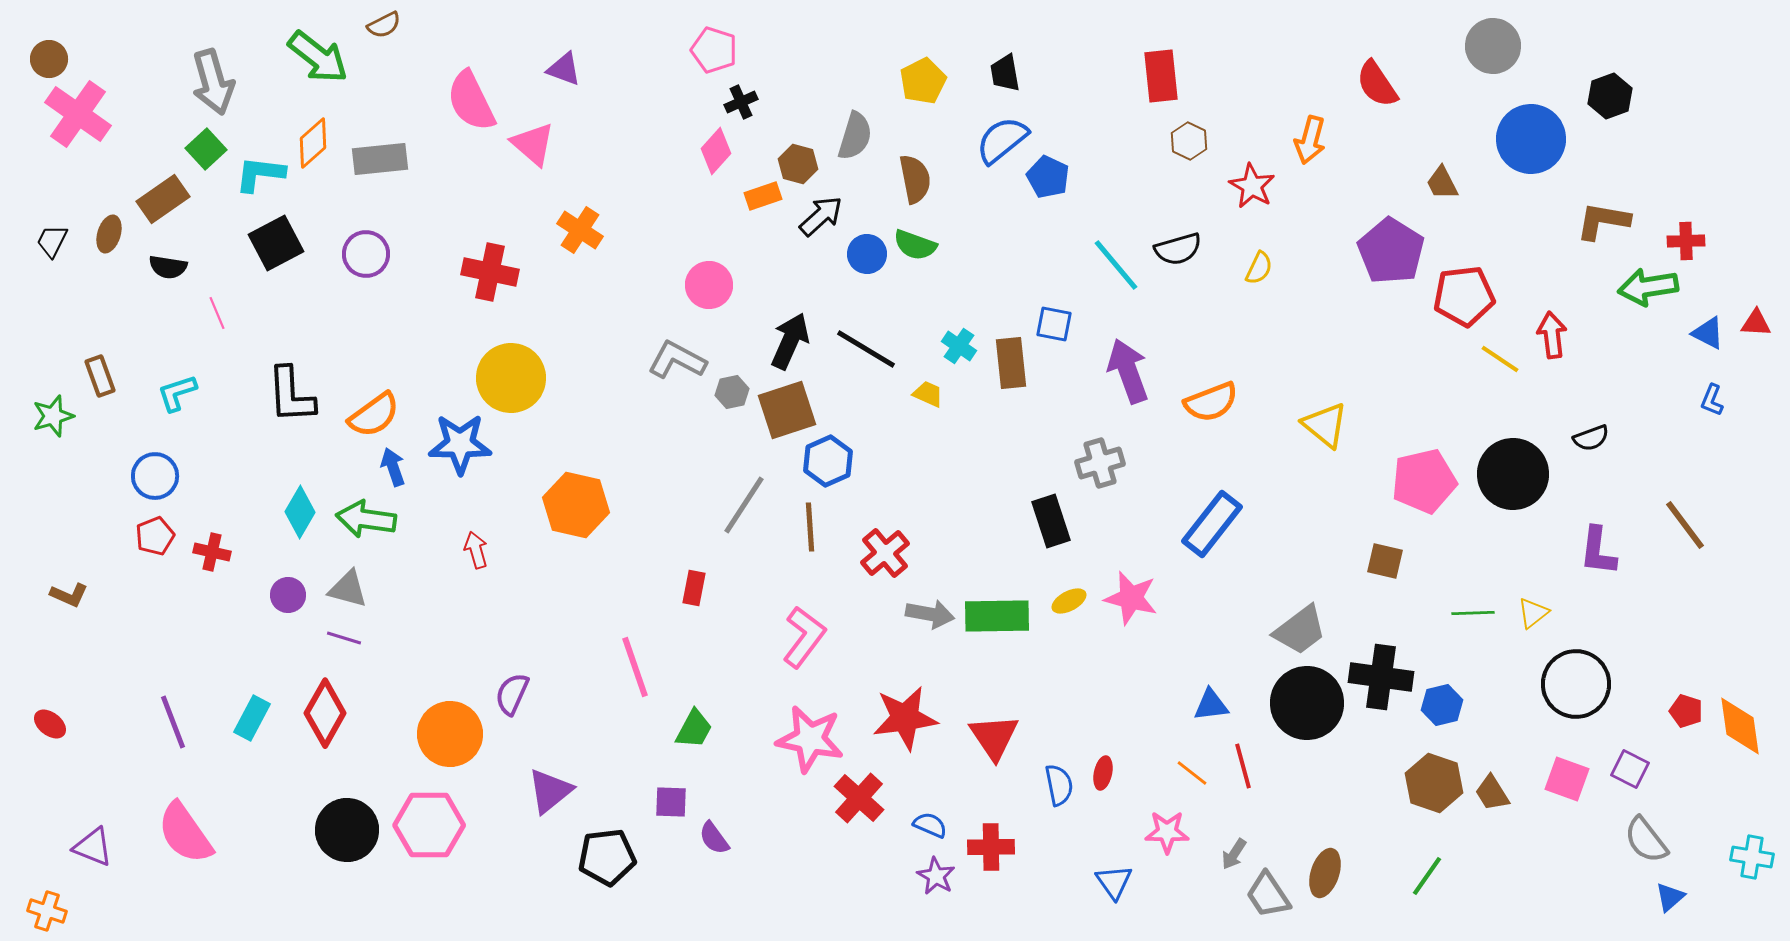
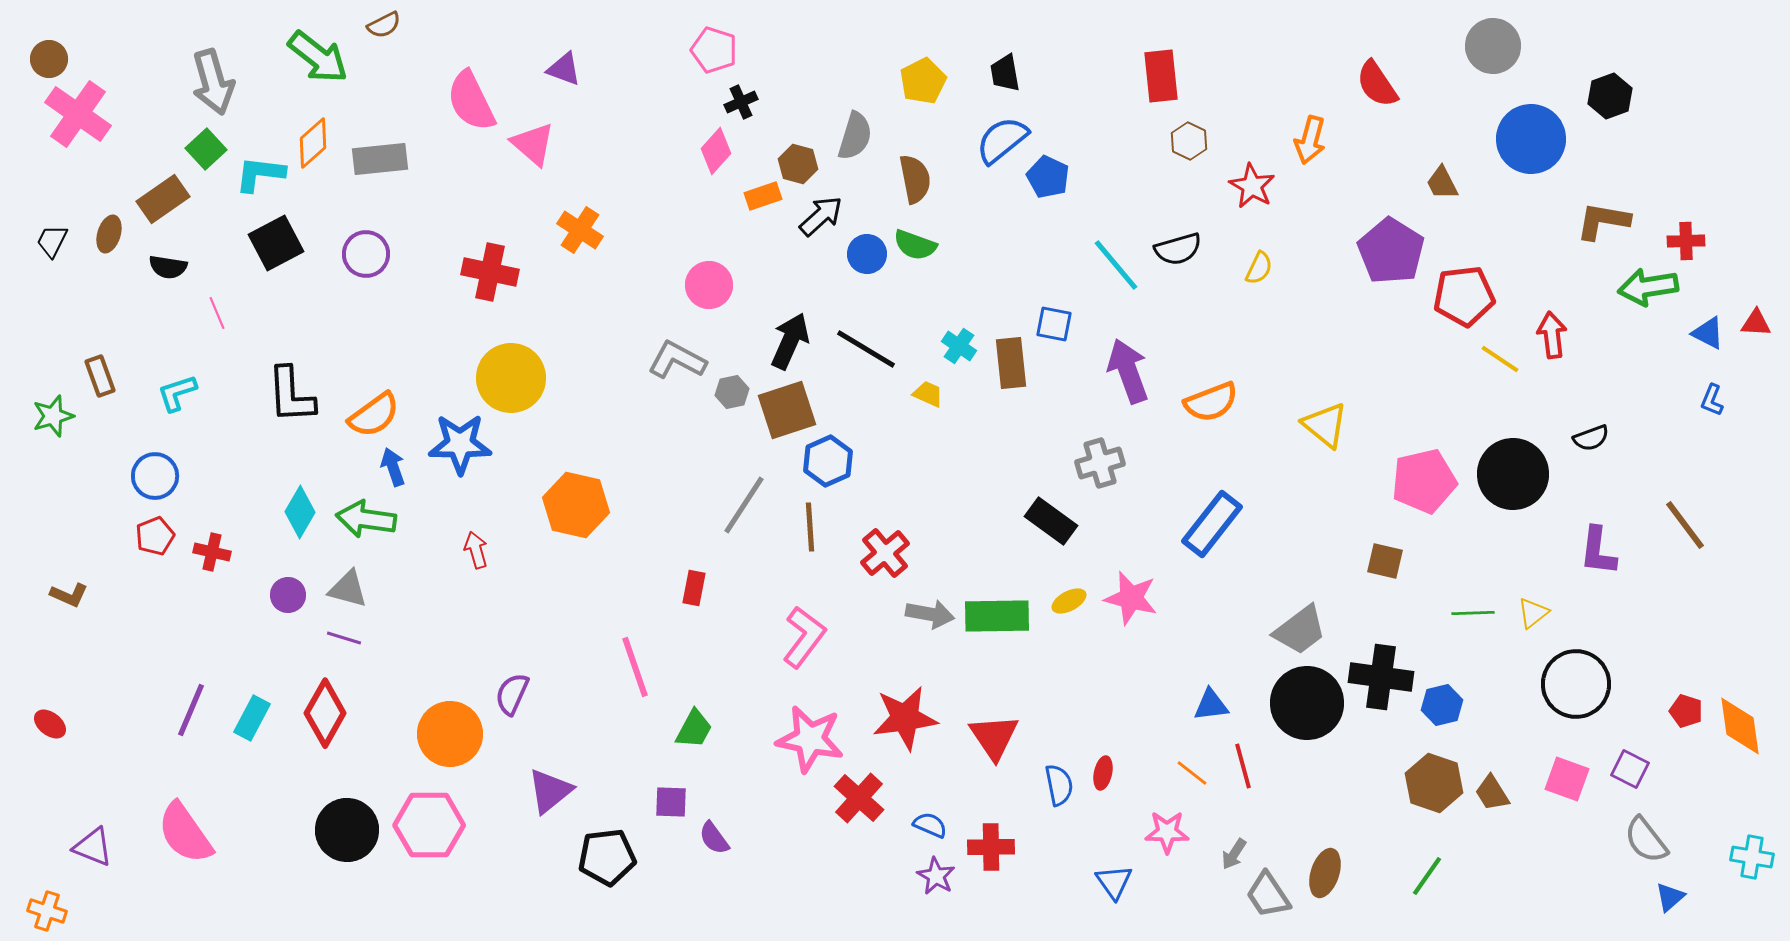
black rectangle at (1051, 521): rotated 36 degrees counterclockwise
purple line at (173, 722): moved 18 px right, 12 px up; rotated 44 degrees clockwise
